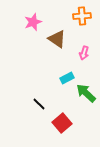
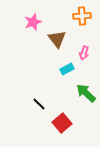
brown triangle: rotated 18 degrees clockwise
cyan rectangle: moved 9 px up
